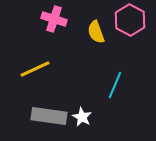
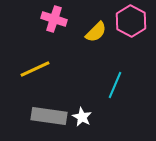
pink hexagon: moved 1 px right, 1 px down
yellow semicircle: rotated 115 degrees counterclockwise
